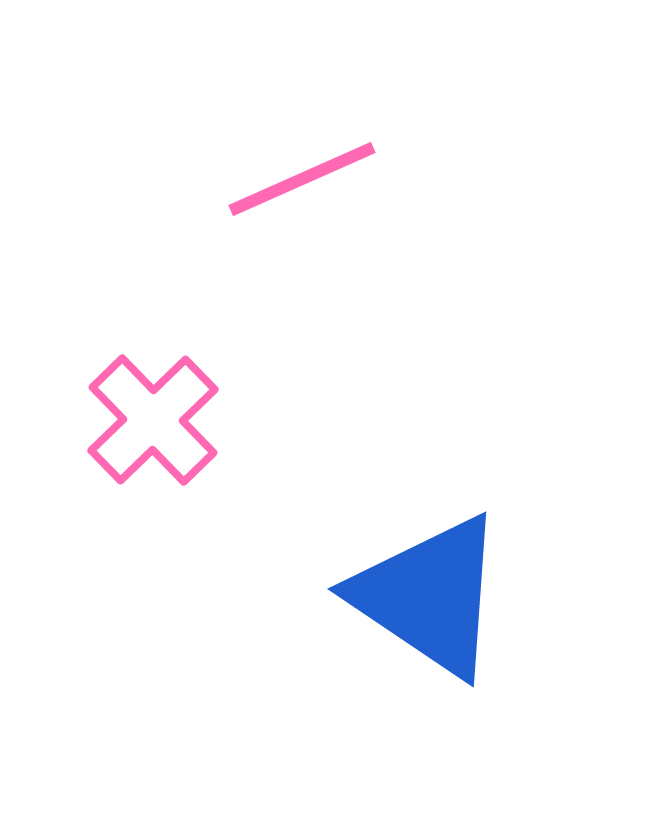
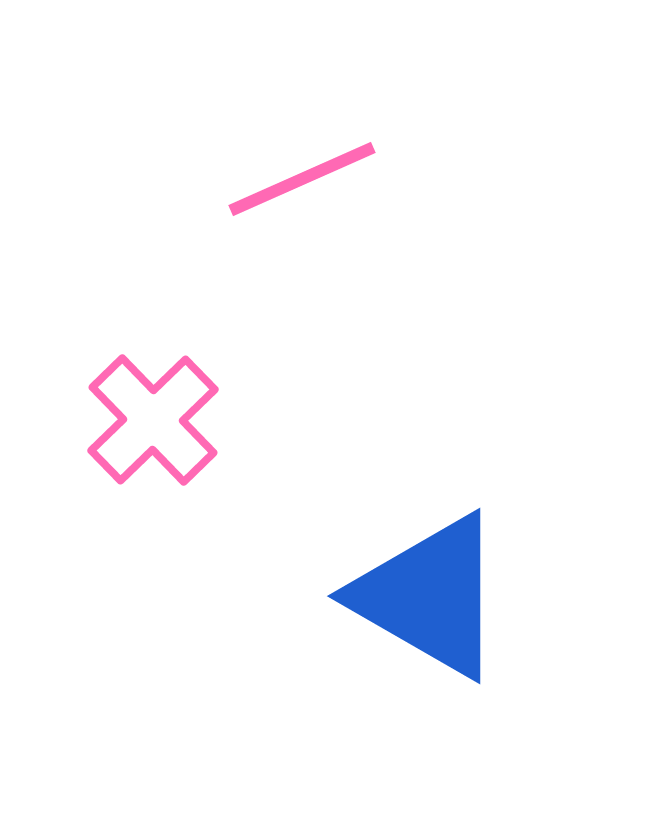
blue triangle: rotated 4 degrees counterclockwise
